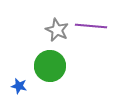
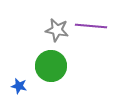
gray star: rotated 15 degrees counterclockwise
green circle: moved 1 px right
